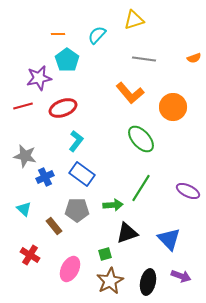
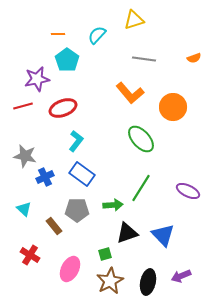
purple star: moved 2 px left, 1 px down
blue triangle: moved 6 px left, 4 px up
purple arrow: rotated 138 degrees clockwise
